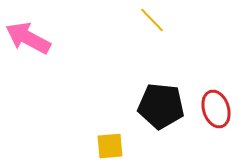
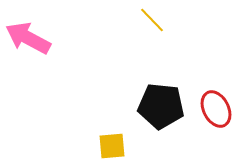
red ellipse: rotated 9 degrees counterclockwise
yellow square: moved 2 px right
